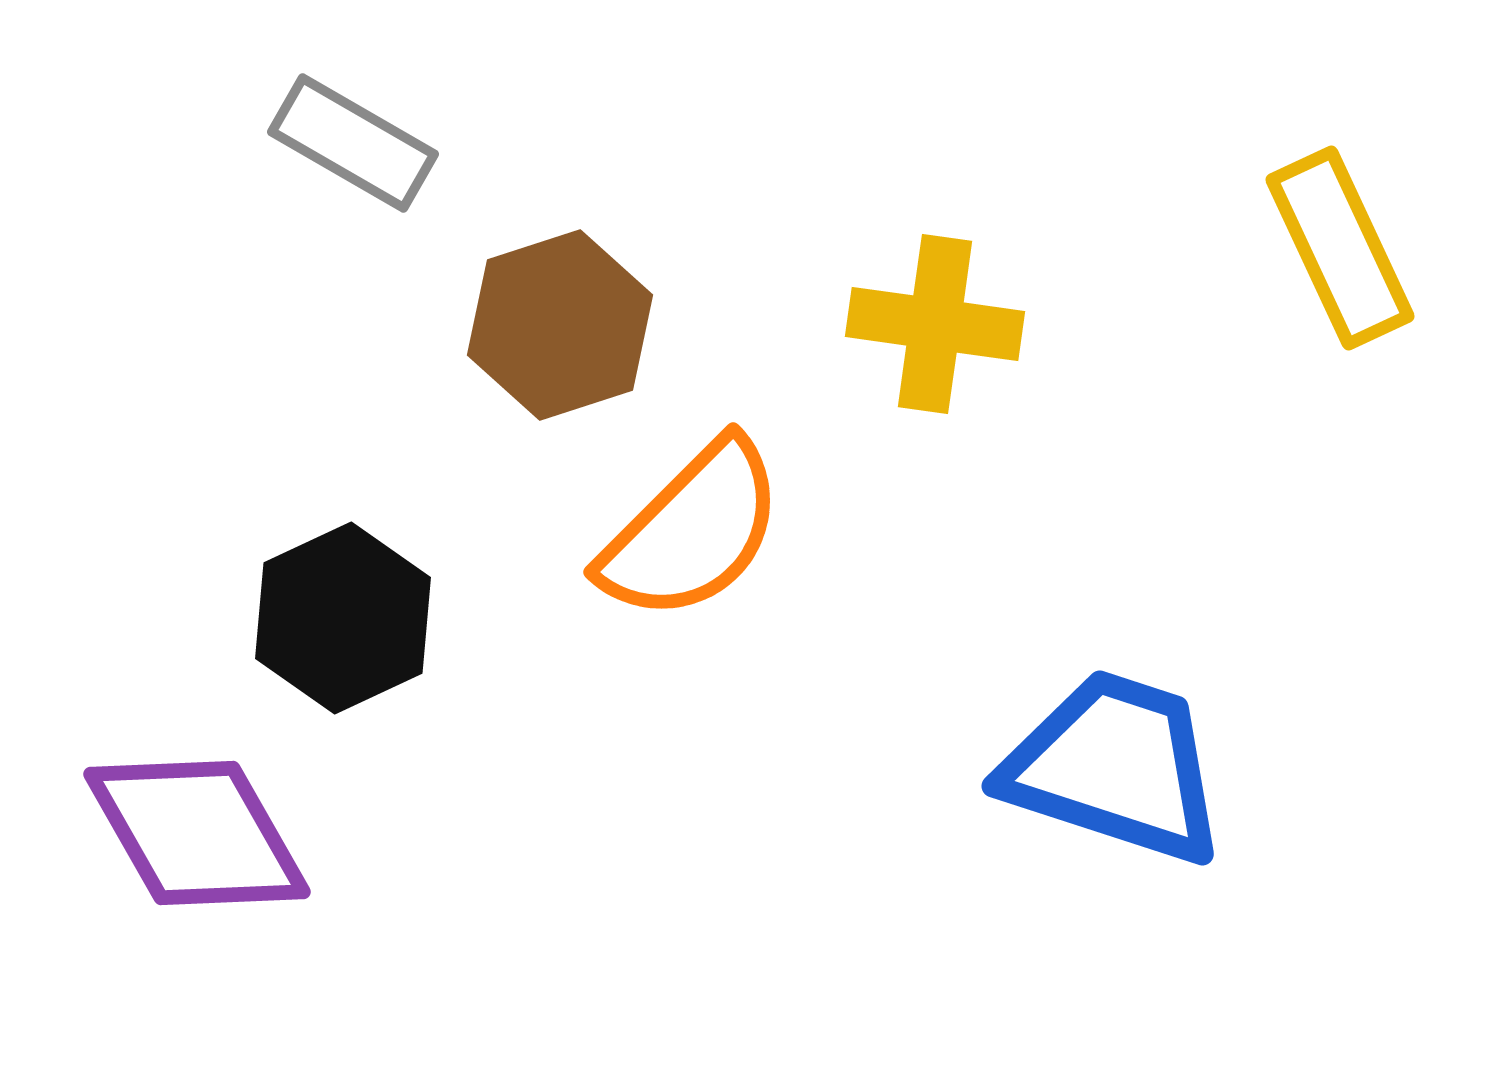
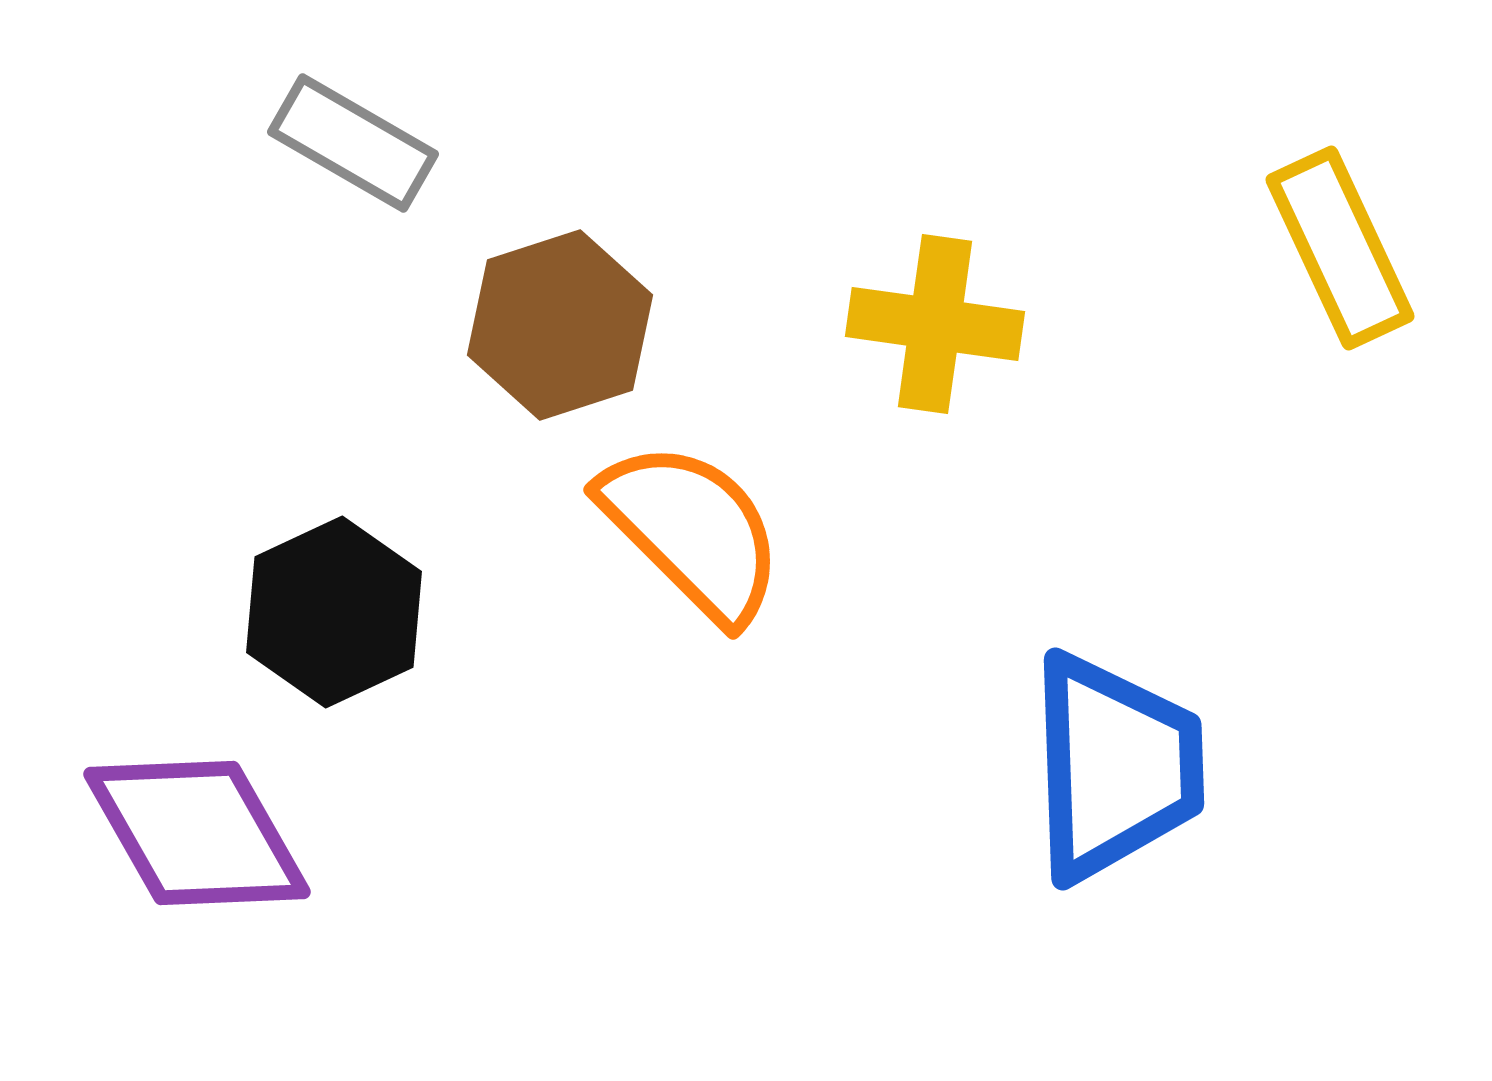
orange semicircle: rotated 90 degrees counterclockwise
black hexagon: moved 9 px left, 6 px up
blue trapezoid: rotated 70 degrees clockwise
